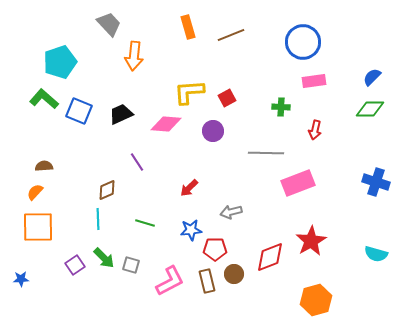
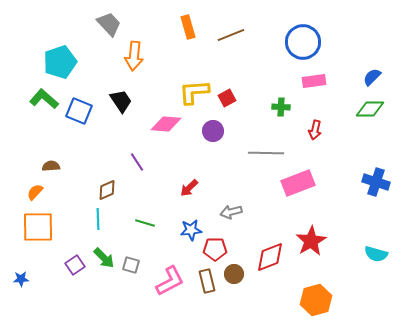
yellow L-shape at (189, 92): moved 5 px right
black trapezoid at (121, 114): moved 13 px up; rotated 80 degrees clockwise
brown semicircle at (44, 166): moved 7 px right
